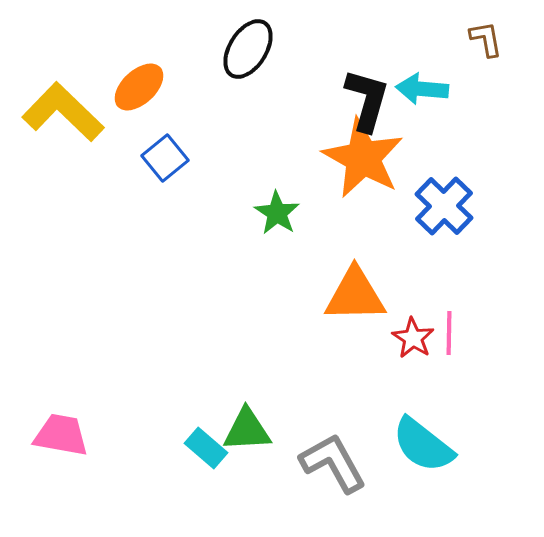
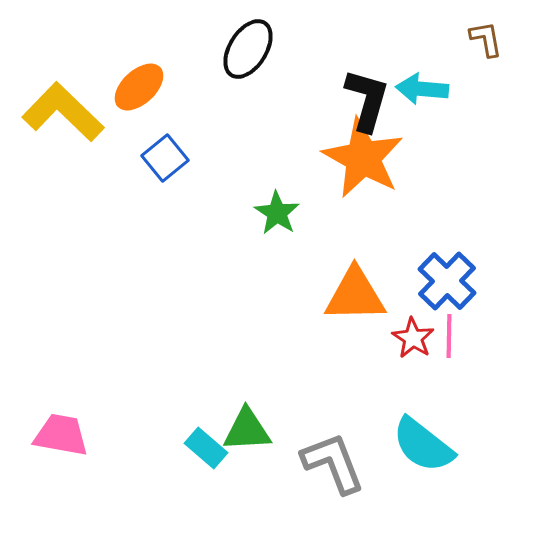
blue cross: moved 3 px right, 75 px down
pink line: moved 3 px down
gray L-shape: rotated 8 degrees clockwise
